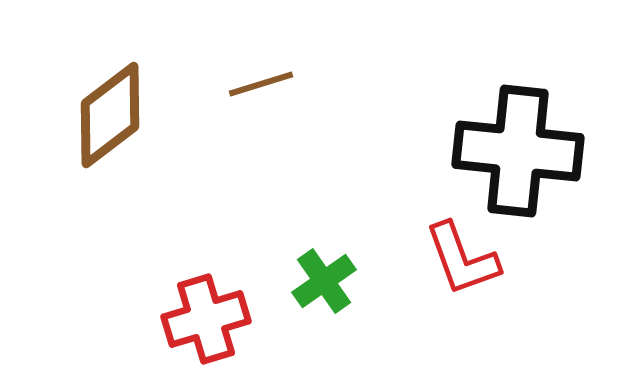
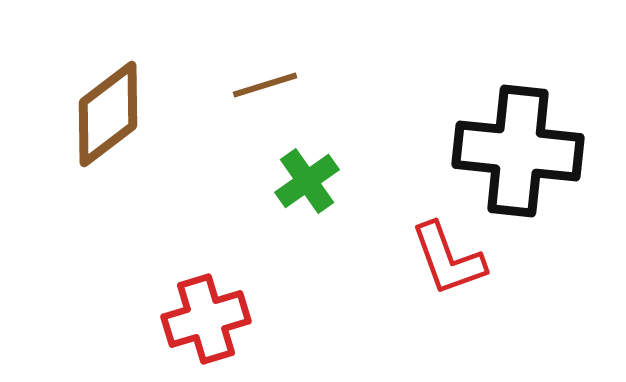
brown line: moved 4 px right, 1 px down
brown diamond: moved 2 px left, 1 px up
red L-shape: moved 14 px left
green cross: moved 17 px left, 100 px up
